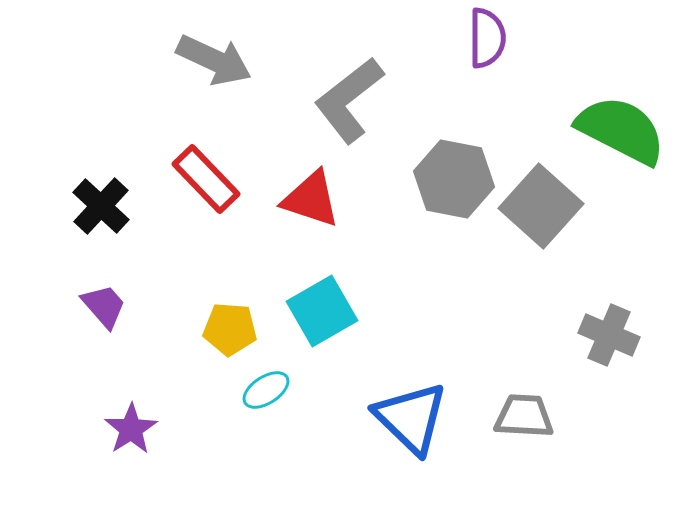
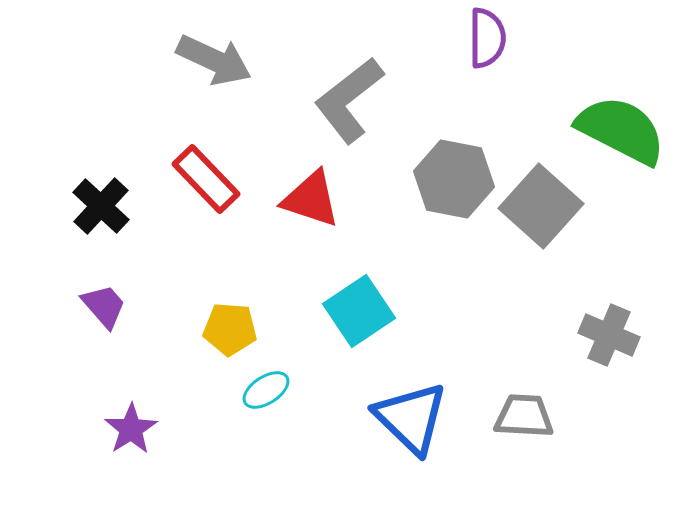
cyan square: moved 37 px right; rotated 4 degrees counterclockwise
